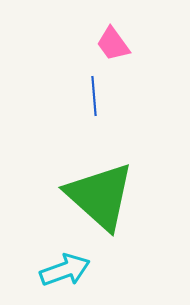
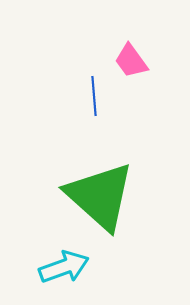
pink trapezoid: moved 18 px right, 17 px down
cyan arrow: moved 1 px left, 3 px up
